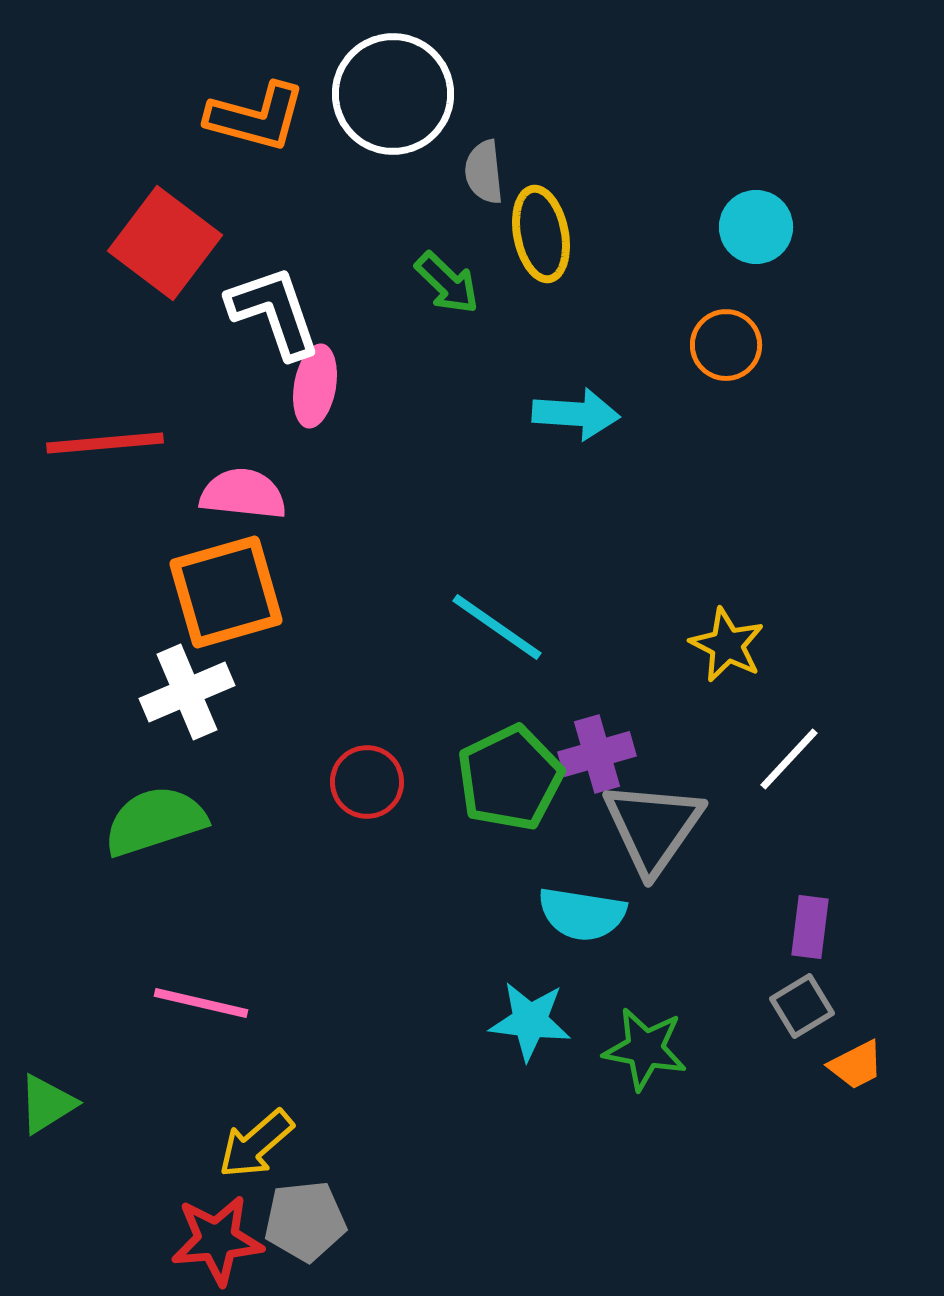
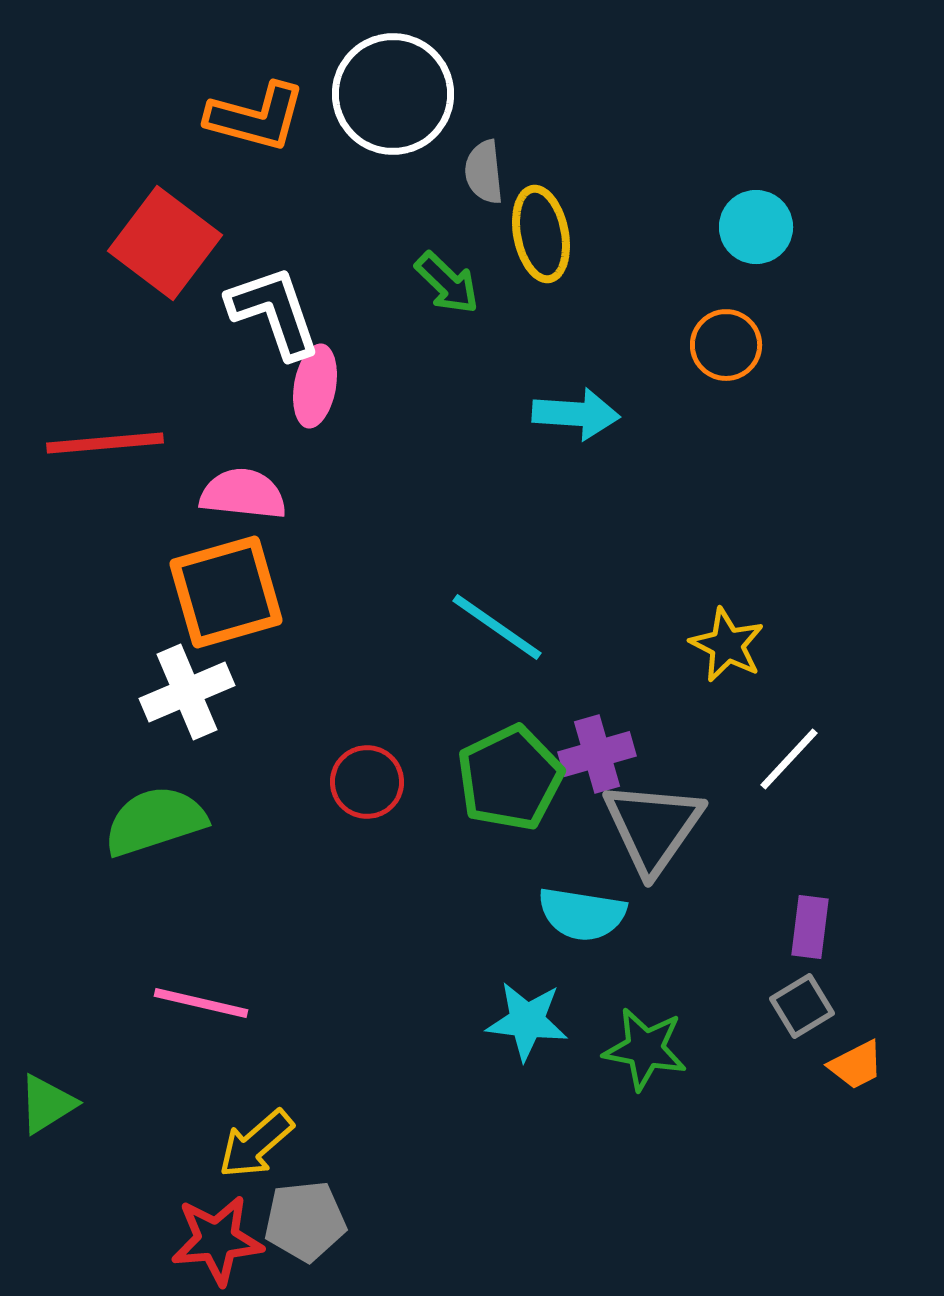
cyan star: moved 3 px left
